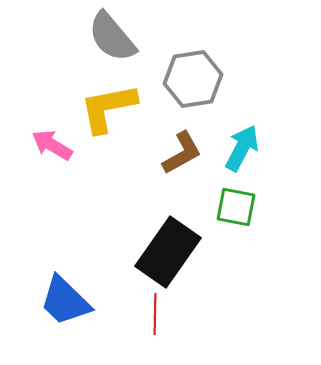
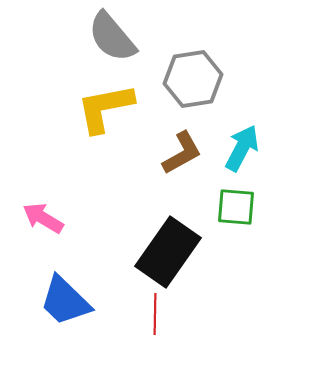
yellow L-shape: moved 3 px left
pink arrow: moved 9 px left, 73 px down
green square: rotated 6 degrees counterclockwise
